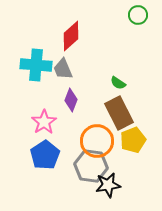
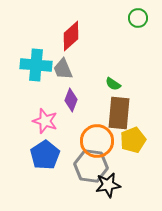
green circle: moved 3 px down
green semicircle: moved 5 px left, 1 px down
brown rectangle: rotated 32 degrees clockwise
pink star: moved 1 px right, 1 px up; rotated 20 degrees counterclockwise
